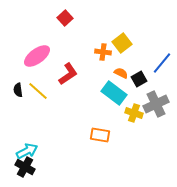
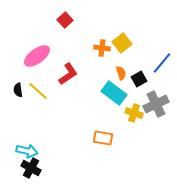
red square: moved 2 px down
orange cross: moved 1 px left, 4 px up
orange semicircle: rotated 48 degrees clockwise
orange rectangle: moved 3 px right, 3 px down
cyan arrow: rotated 40 degrees clockwise
black cross: moved 6 px right, 1 px down
